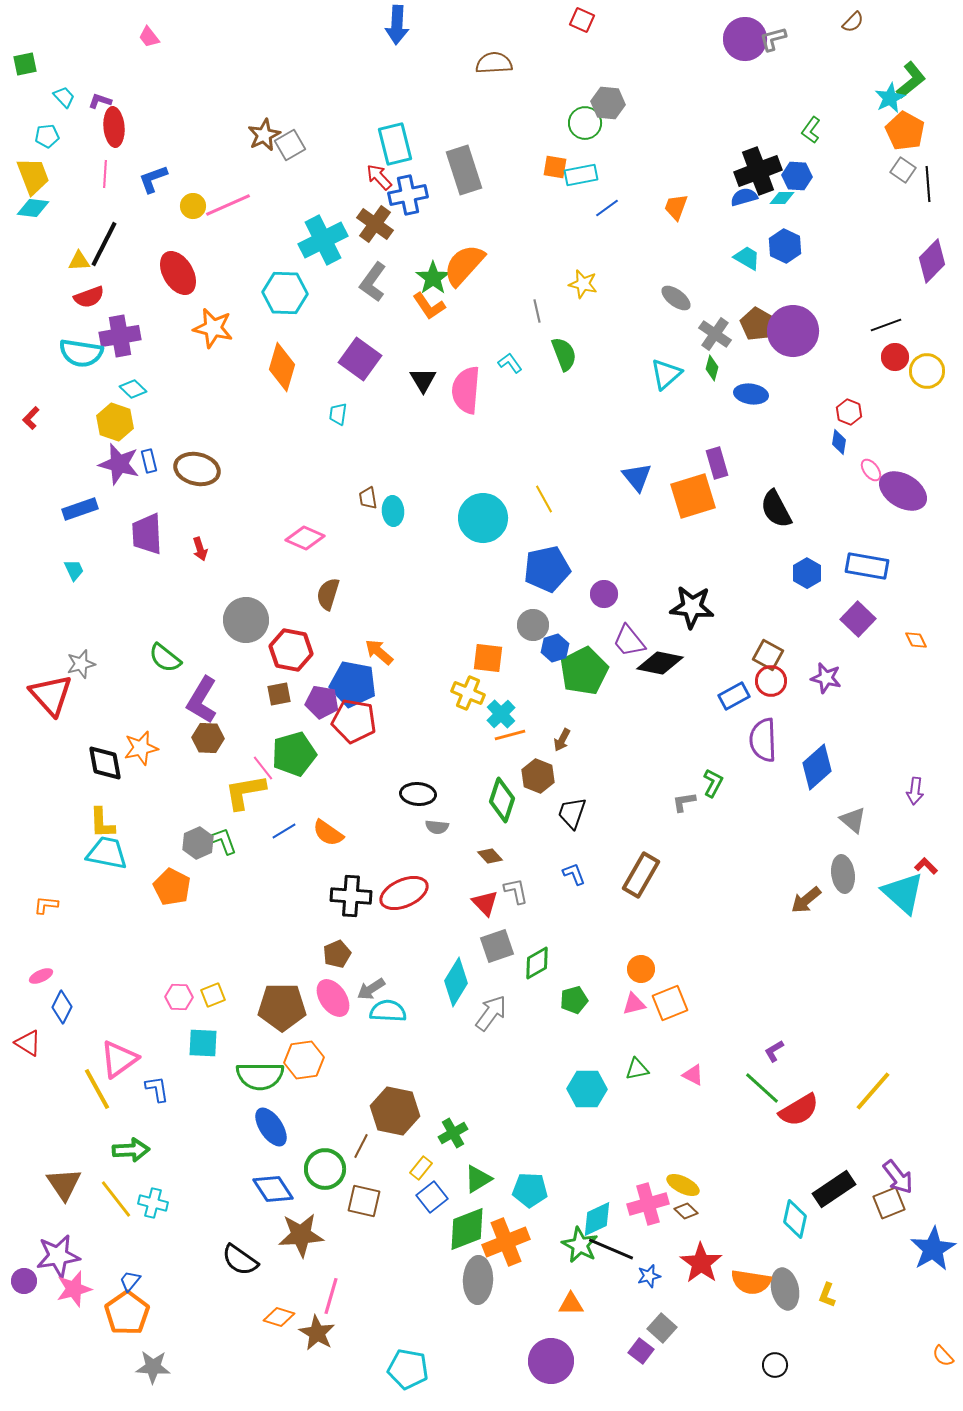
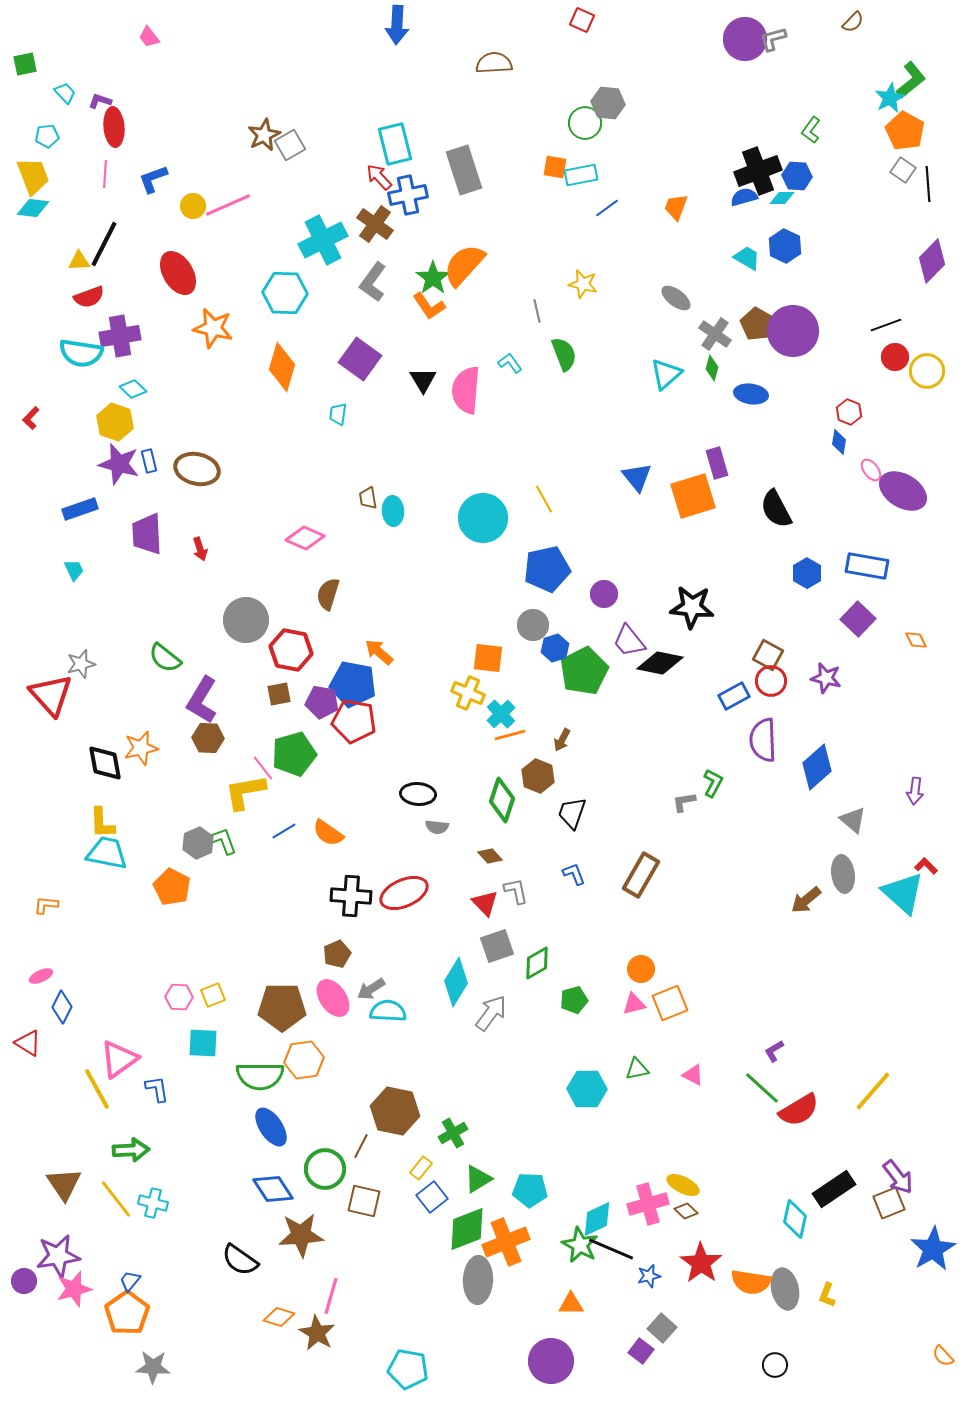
cyan trapezoid at (64, 97): moved 1 px right, 4 px up
